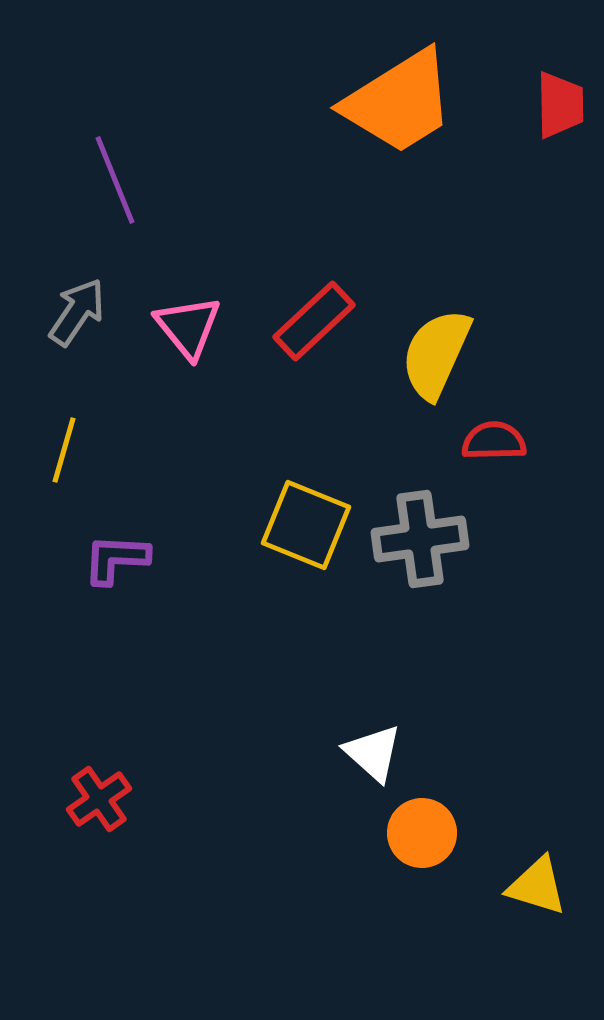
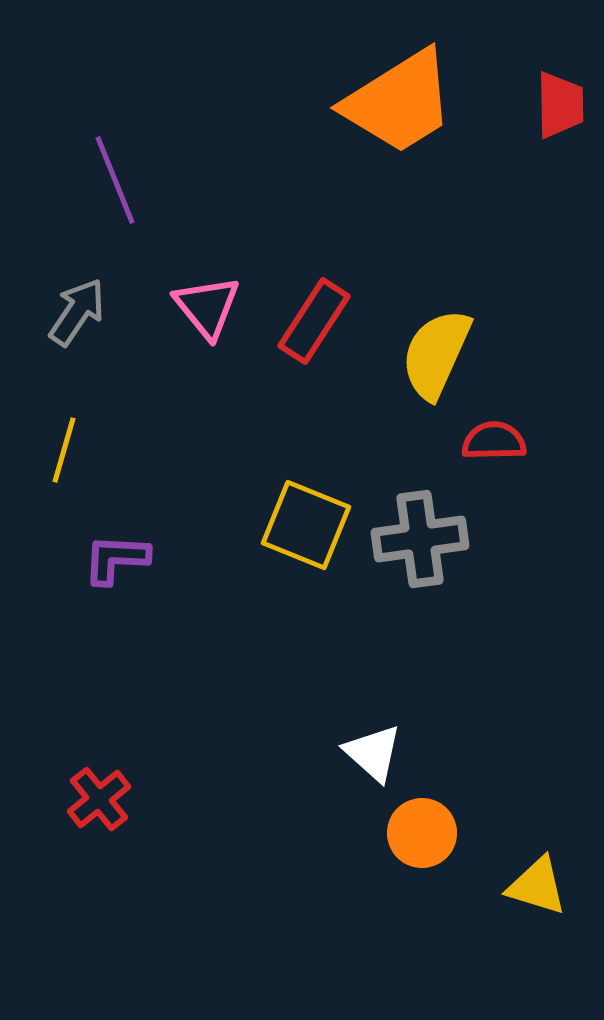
red rectangle: rotated 14 degrees counterclockwise
pink triangle: moved 19 px right, 20 px up
red cross: rotated 4 degrees counterclockwise
